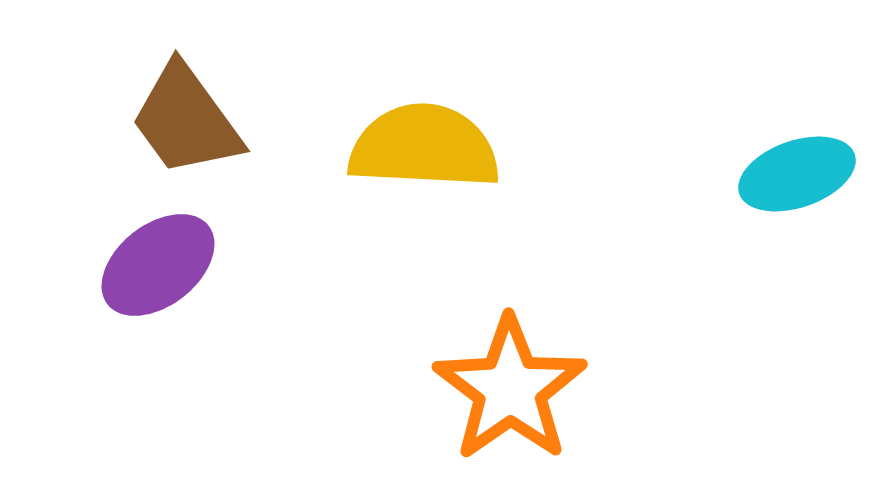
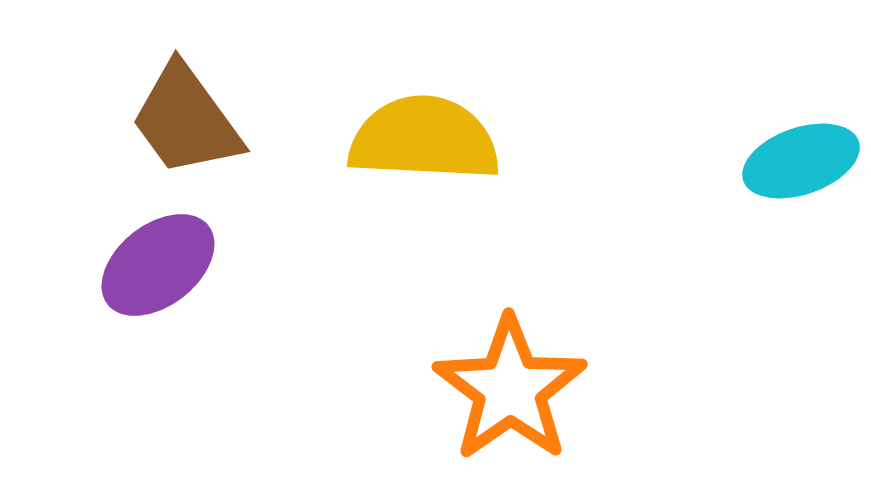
yellow semicircle: moved 8 px up
cyan ellipse: moved 4 px right, 13 px up
